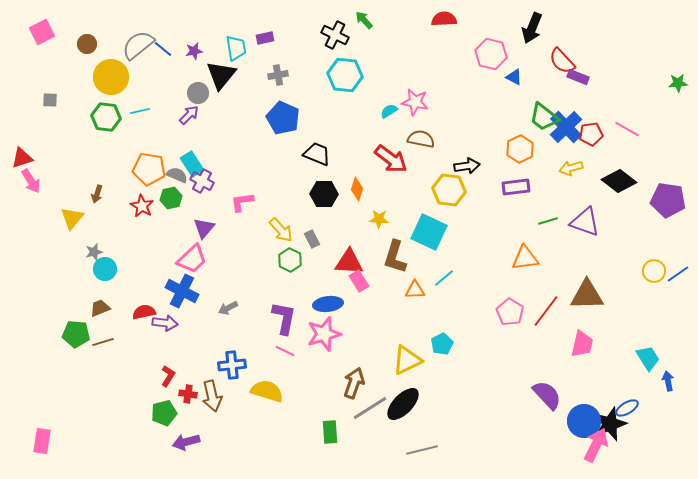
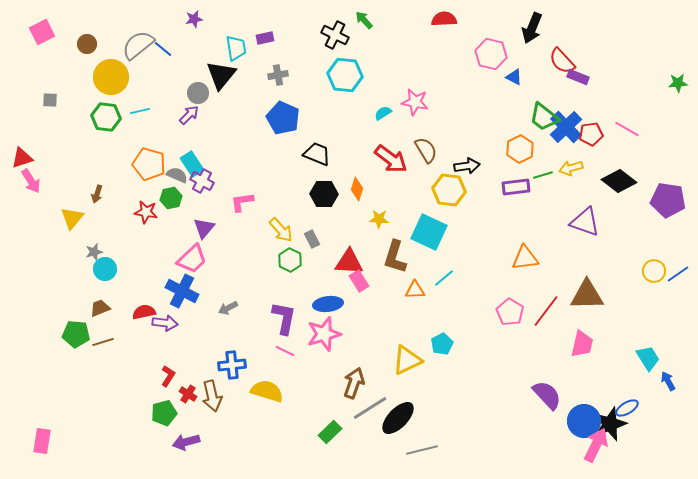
purple star at (194, 51): moved 32 px up
cyan semicircle at (389, 111): moved 6 px left, 2 px down
brown semicircle at (421, 139): moved 5 px right, 11 px down; rotated 48 degrees clockwise
orange pentagon at (149, 169): moved 5 px up; rotated 8 degrees clockwise
red star at (142, 206): moved 4 px right, 6 px down; rotated 20 degrees counterclockwise
green line at (548, 221): moved 5 px left, 46 px up
blue arrow at (668, 381): rotated 18 degrees counterclockwise
red cross at (188, 394): rotated 24 degrees clockwise
black ellipse at (403, 404): moved 5 px left, 14 px down
green rectangle at (330, 432): rotated 50 degrees clockwise
